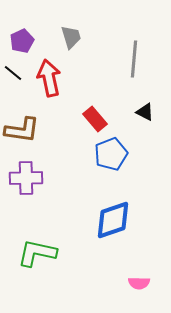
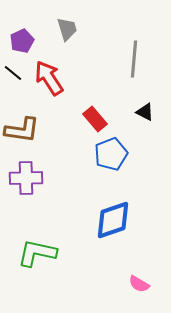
gray trapezoid: moved 4 px left, 8 px up
red arrow: rotated 21 degrees counterclockwise
pink semicircle: moved 1 px down; rotated 30 degrees clockwise
